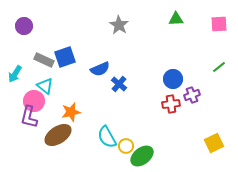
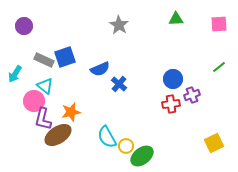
purple L-shape: moved 14 px right, 2 px down
